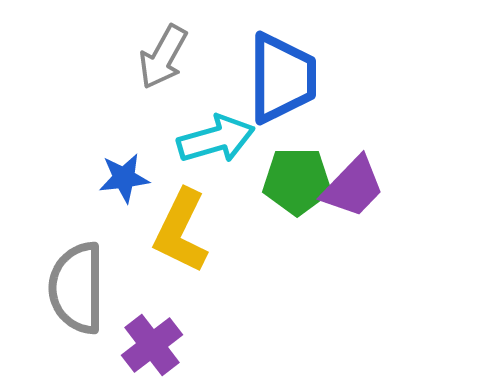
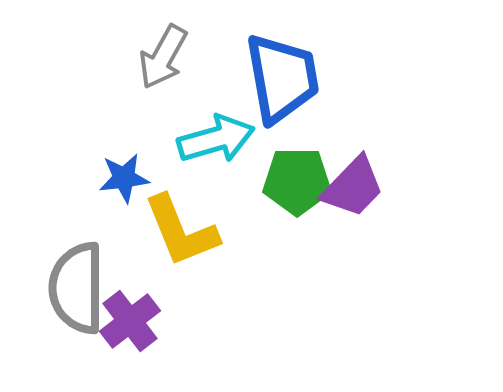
blue trapezoid: rotated 10 degrees counterclockwise
yellow L-shape: rotated 48 degrees counterclockwise
purple cross: moved 22 px left, 24 px up
